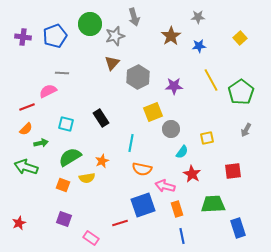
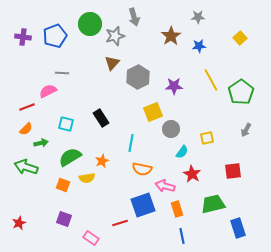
green trapezoid at (213, 204): rotated 10 degrees counterclockwise
